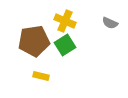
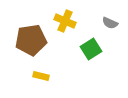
brown pentagon: moved 3 px left, 1 px up
green square: moved 26 px right, 4 px down
